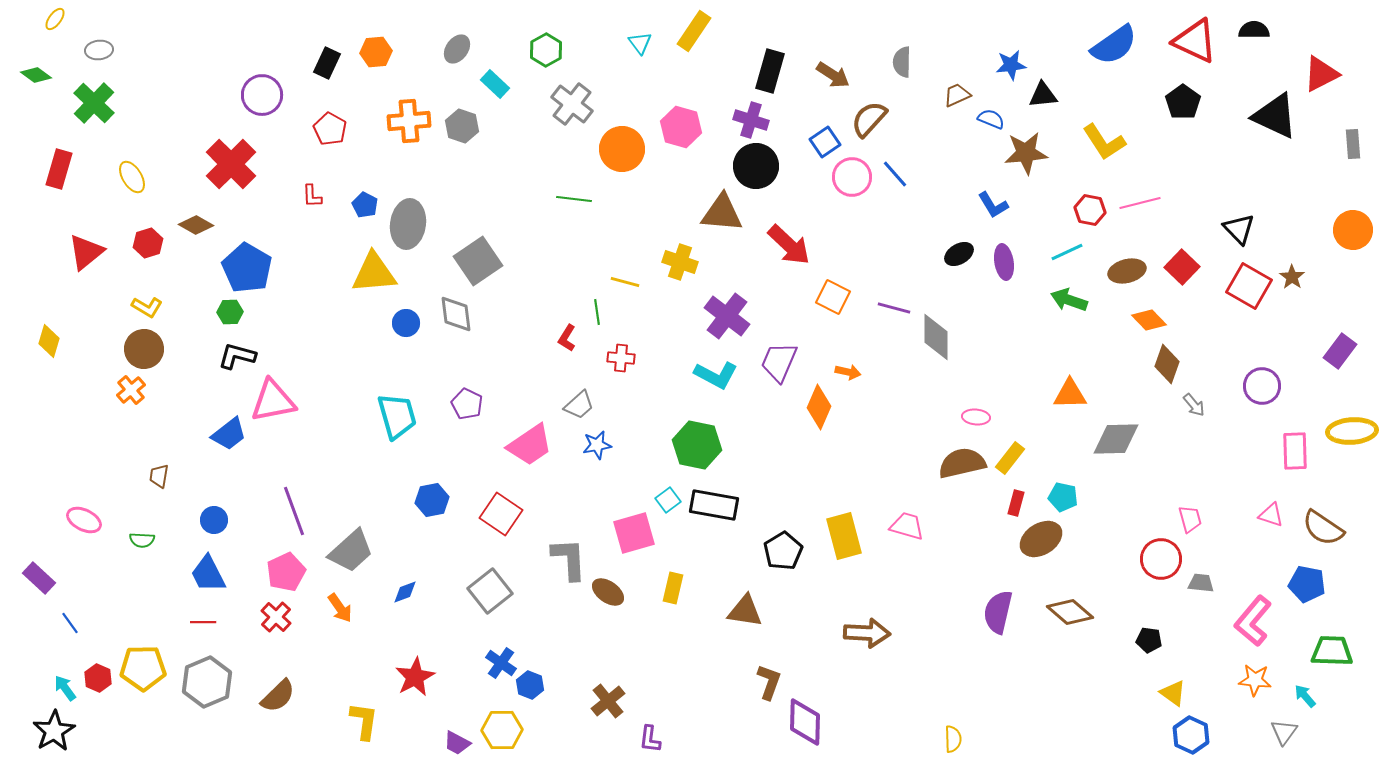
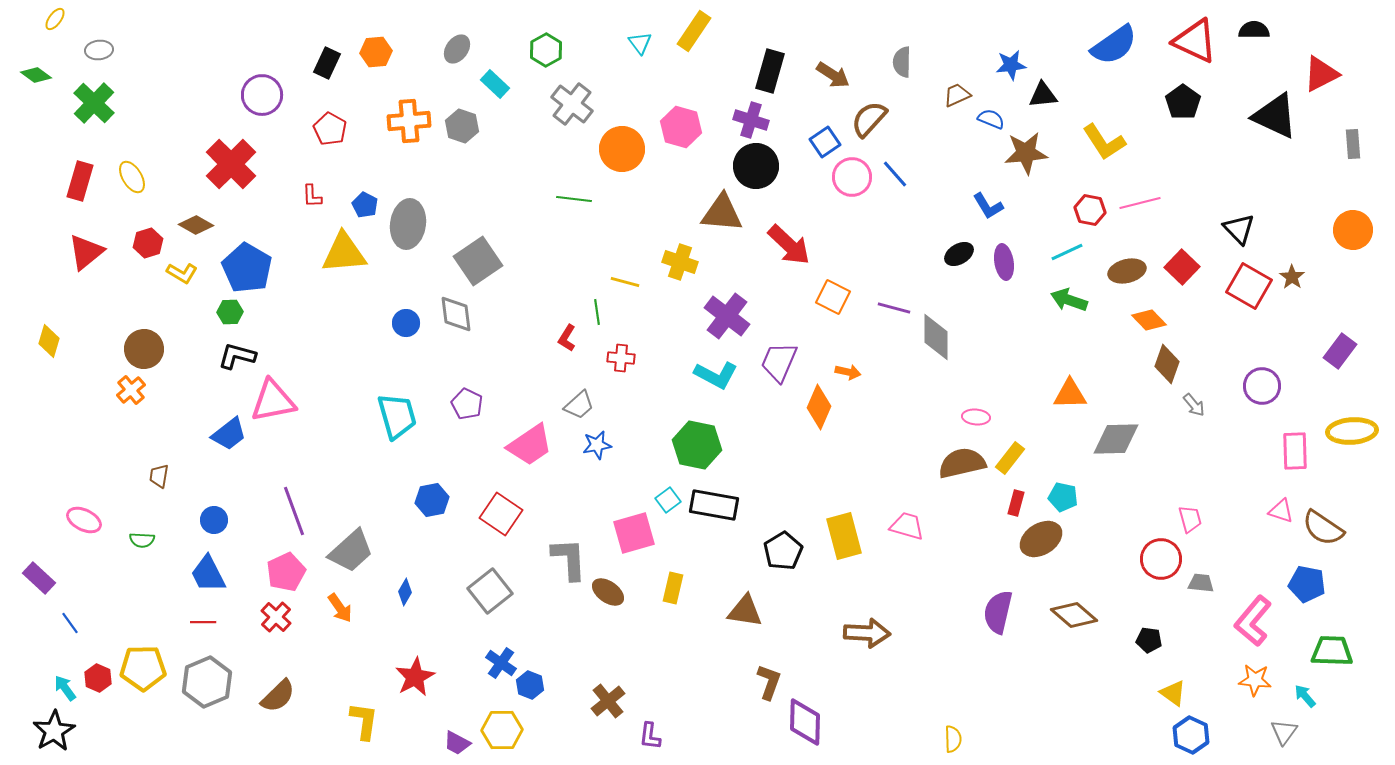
red rectangle at (59, 169): moved 21 px right, 12 px down
blue L-shape at (993, 205): moved 5 px left, 1 px down
yellow triangle at (374, 273): moved 30 px left, 20 px up
yellow L-shape at (147, 307): moved 35 px right, 34 px up
pink triangle at (1271, 515): moved 10 px right, 4 px up
blue diamond at (405, 592): rotated 40 degrees counterclockwise
brown diamond at (1070, 612): moved 4 px right, 3 px down
purple L-shape at (650, 739): moved 3 px up
